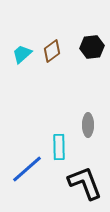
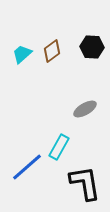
black hexagon: rotated 10 degrees clockwise
gray ellipse: moved 3 px left, 16 px up; rotated 60 degrees clockwise
cyan rectangle: rotated 30 degrees clockwise
blue line: moved 2 px up
black L-shape: rotated 12 degrees clockwise
